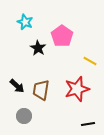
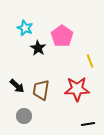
cyan star: moved 6 px down
yellow line: rotated 40 degrees clockwise
red star: rotated 15 degrees clockwise
